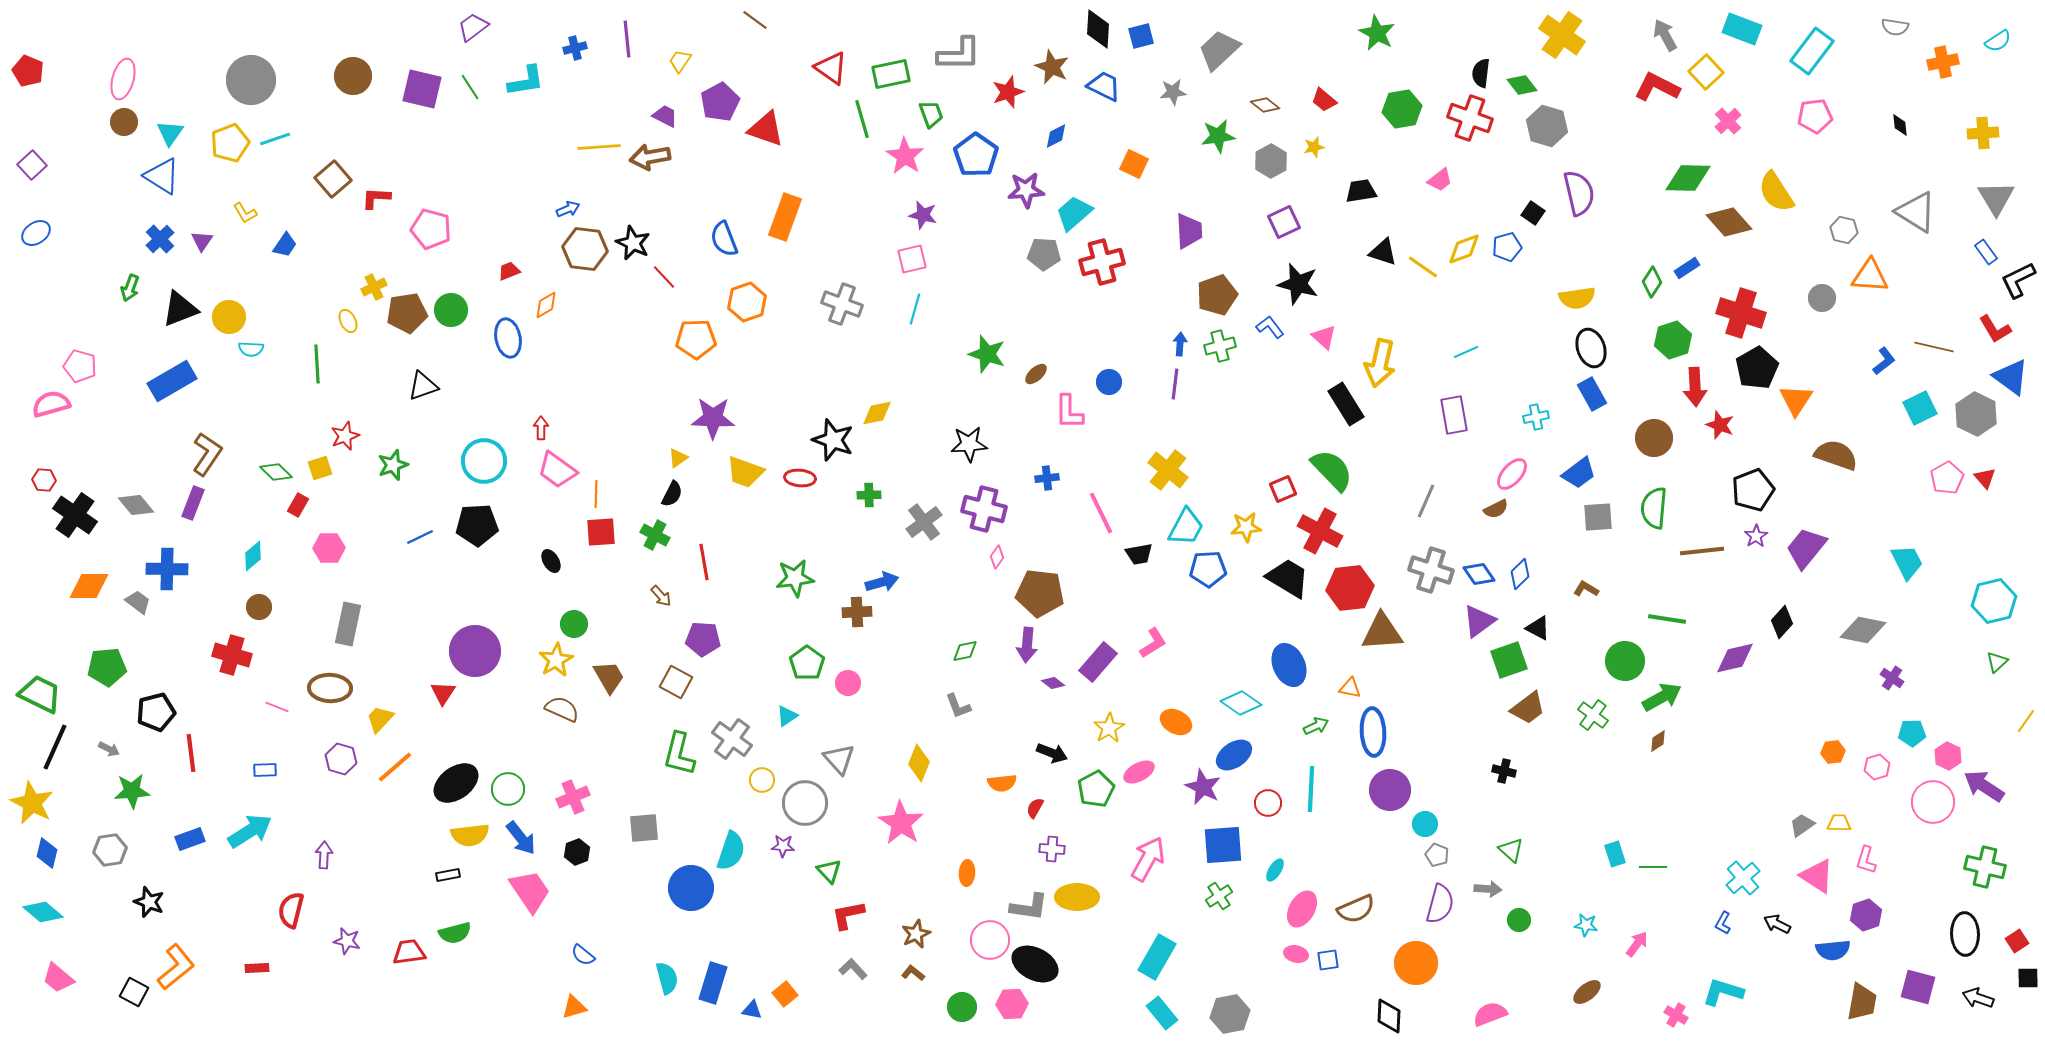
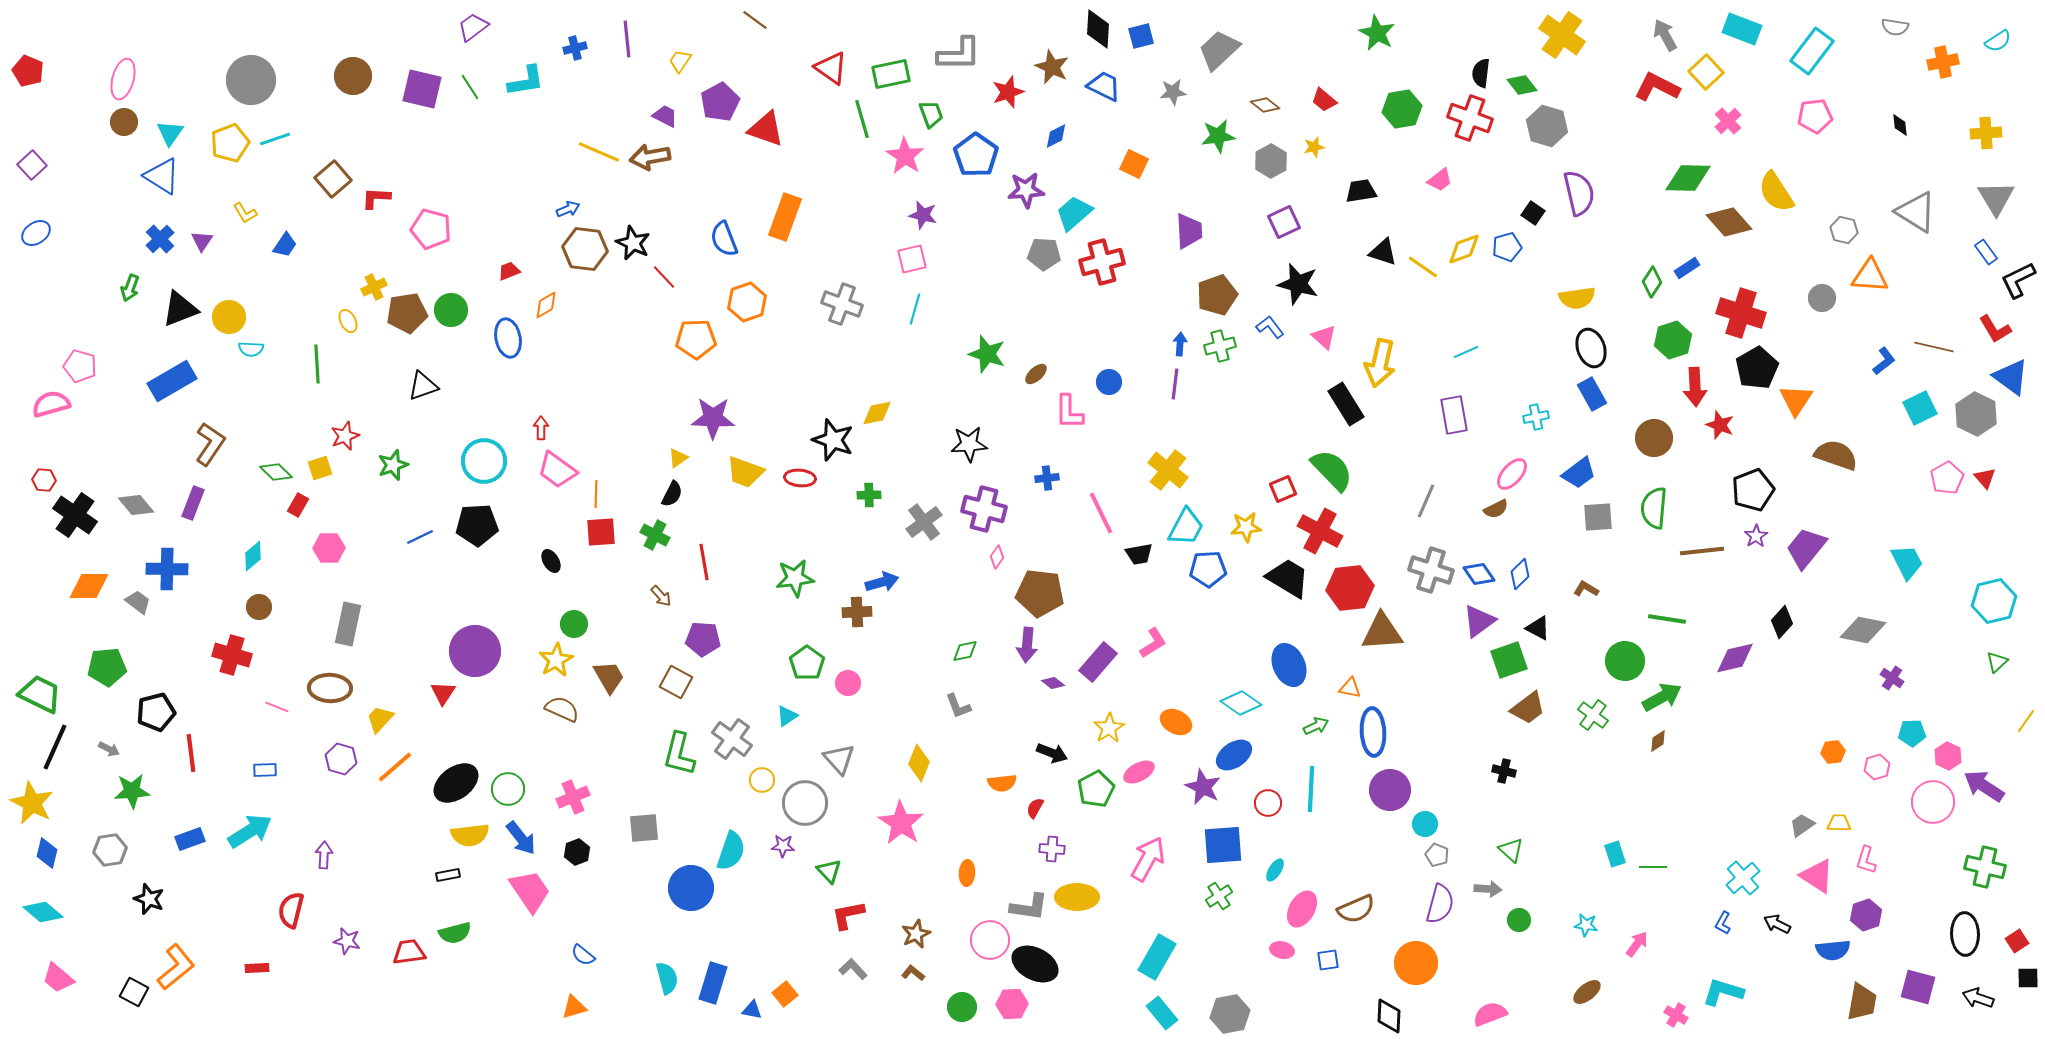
yellow cross at (1983, 133): moved 3 px right
yellow line at (599, 147): moved 5 px down; rotated 27 degrees clockwise
brown L-shape at (207, 454): moved 3 px right, 10 px up
black star at (149, 902): moved 3 px up
pink ellipse at (1296, 954): moved 14 px left, 4 px up
